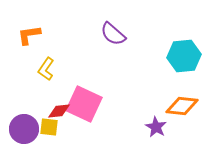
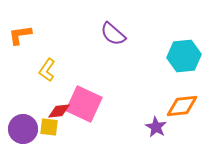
orange L-shape: moved 9 px left
yellow L-shape: moved 1 px right, 1 px down
orange diamond: rotated 12 degrees counterclockwise
purple circle: moved 1 px left
